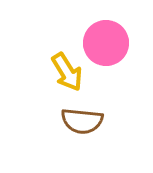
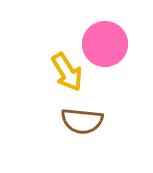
pink circle: moved 1 px left, 1 px down
